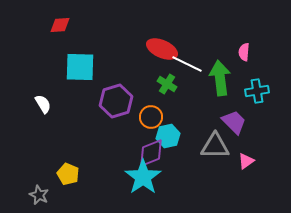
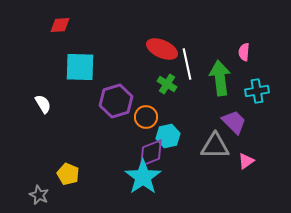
white line: rotated 52 degrees clockwise
orange circle: moved 5 px left
